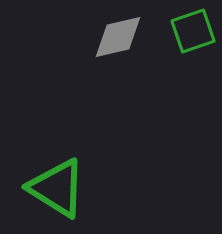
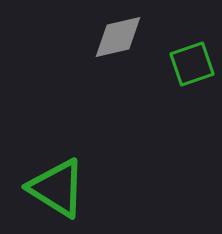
green square: moved 1 px left, 33 px down
